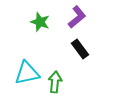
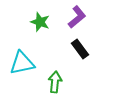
cyan triangle: moved 5 px left, 10 px up
